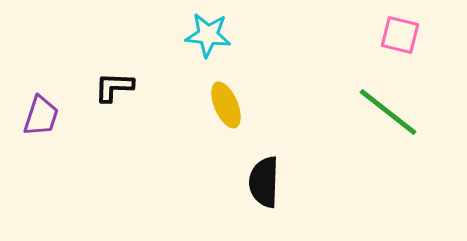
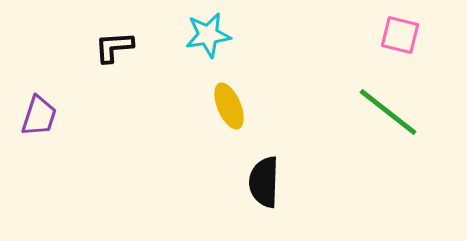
cyan star: rotated 15 degrees counterclockwise
black L-shape: moved 40 px up; rotated 6 degrees counterclockwise
yellow ellipse: moved 3 px right, 1 px down
purple trapezoid: moved 2 px left
